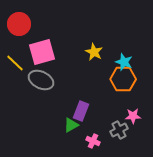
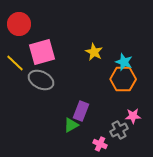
pink cross: moved 7 px right, 3 px down
